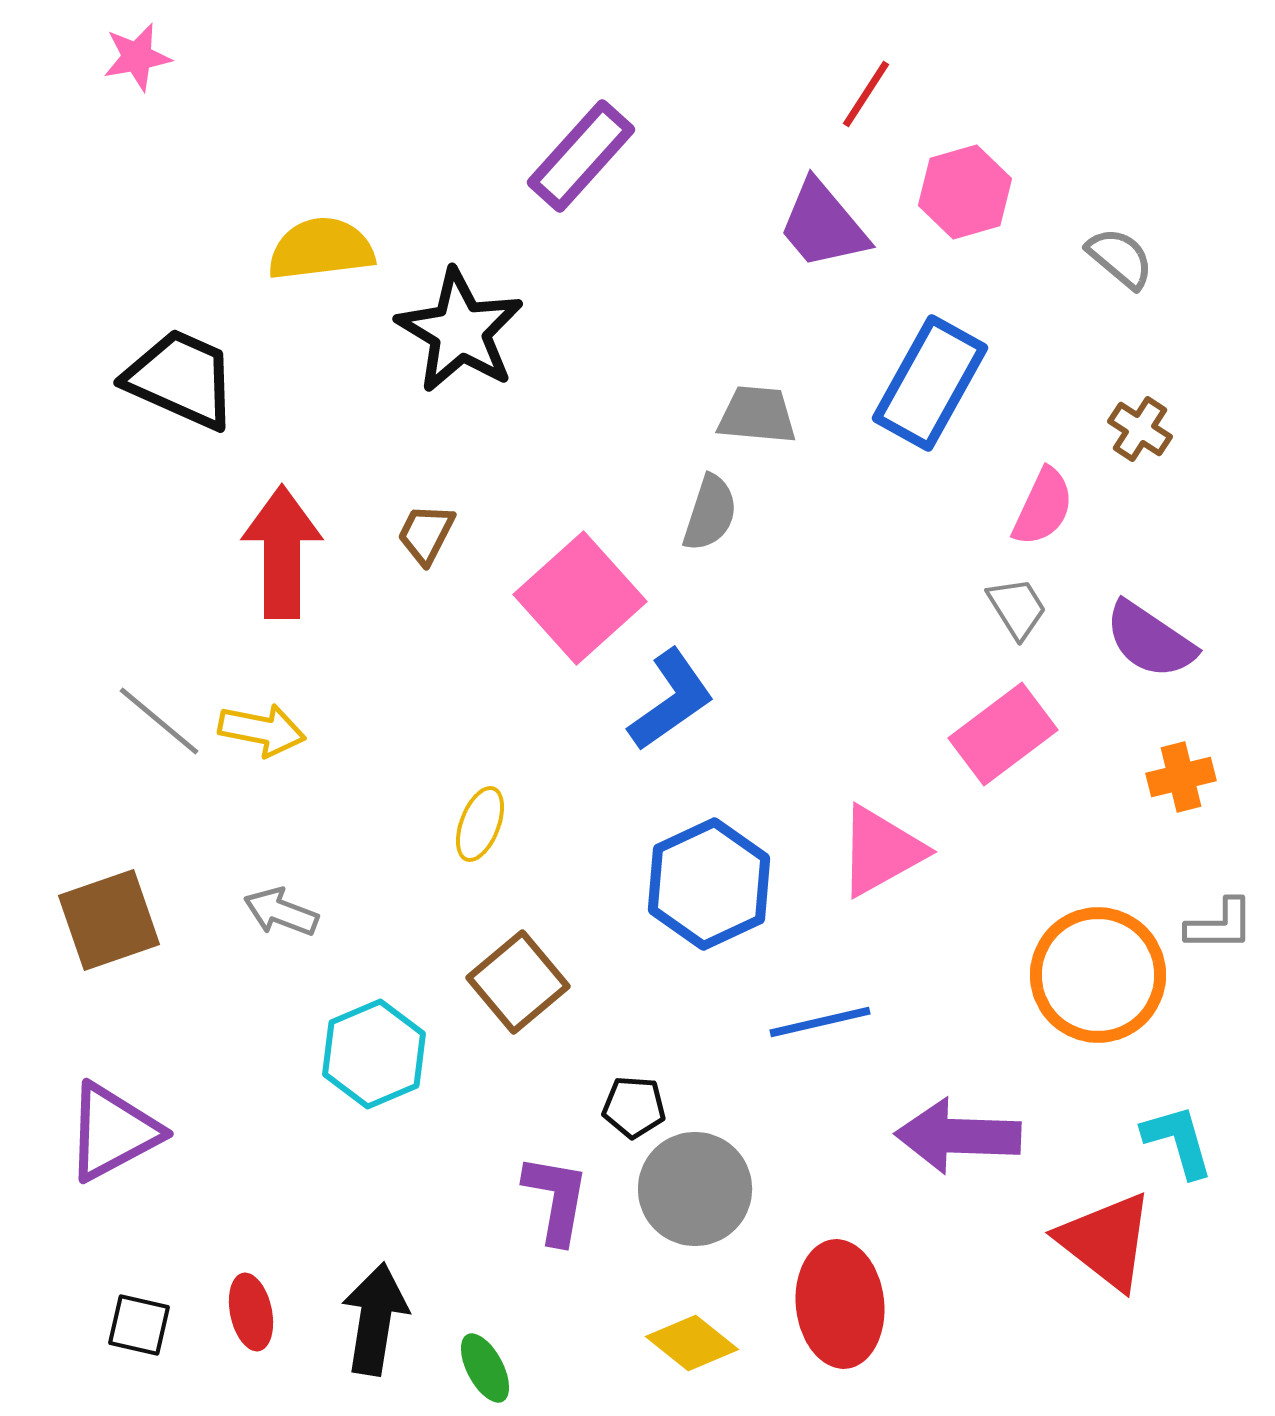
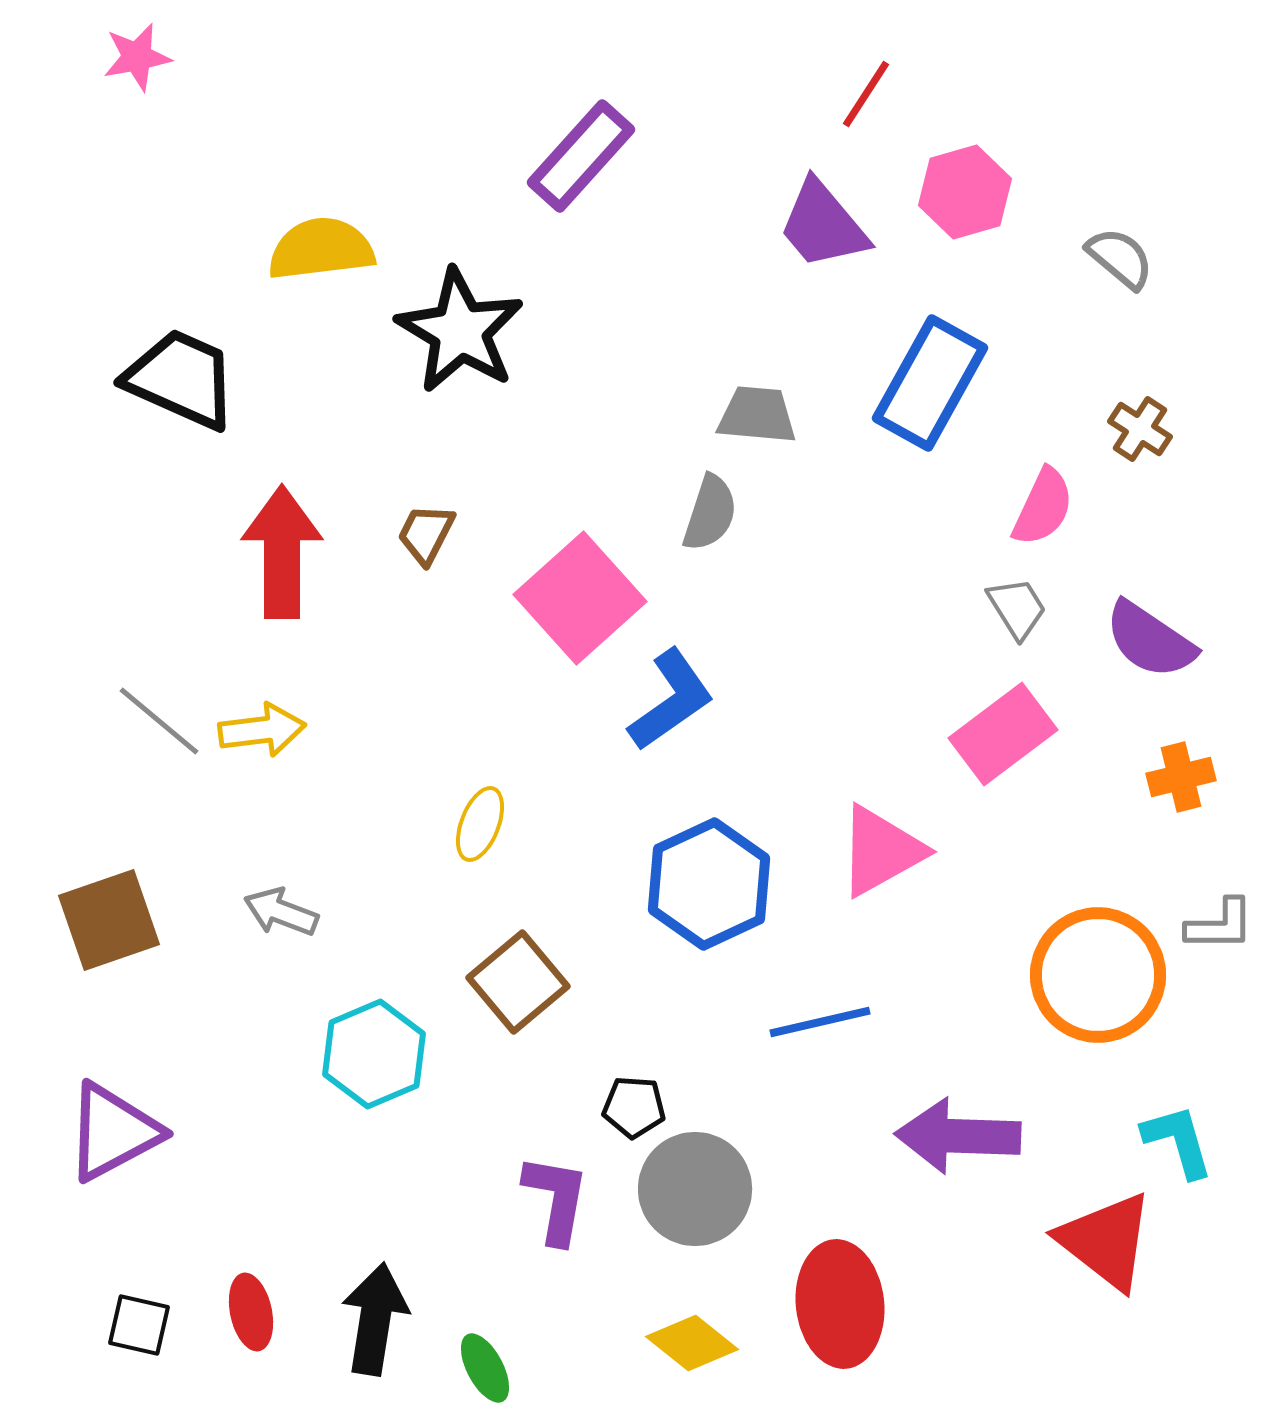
yellow arrow at (262, 730): rotated 18 degrees counterclockwise
